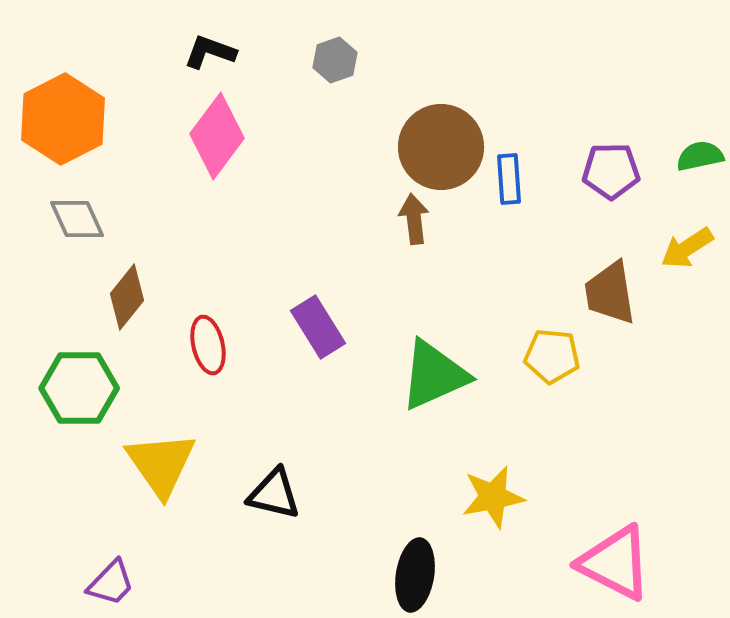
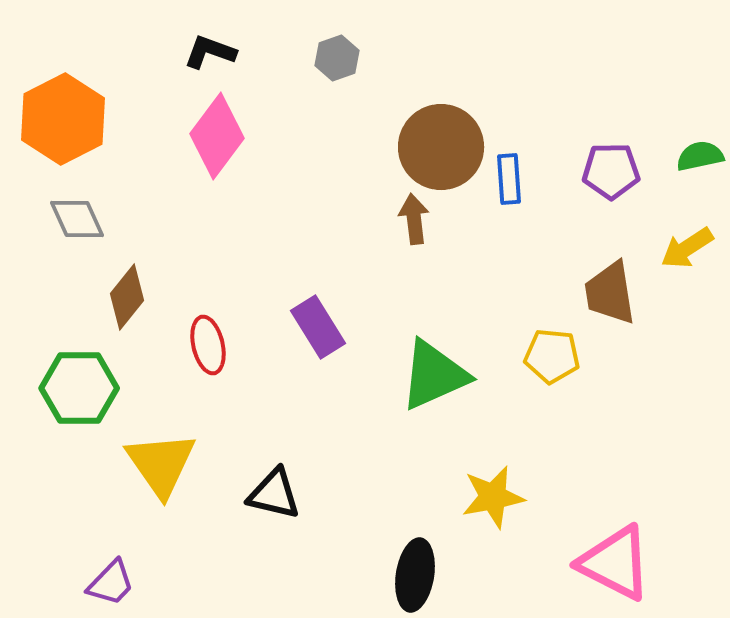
gray hexagon: moved 2 px right, 2 px up
